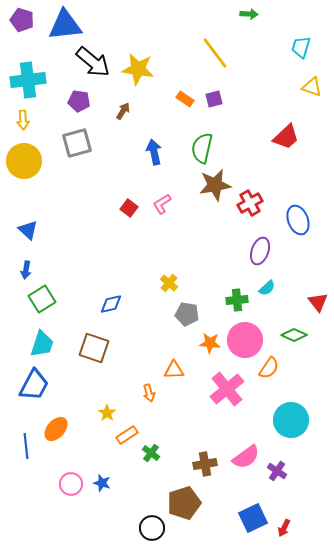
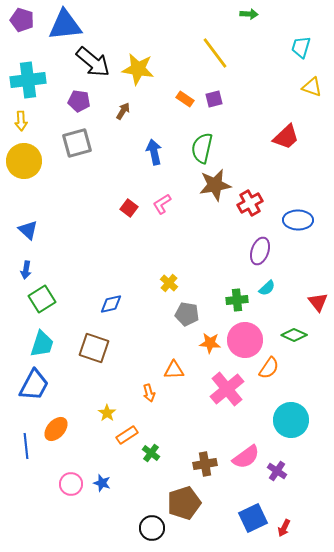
yellow arrow at (23, 120): moved 2 px left, 1 px down
blue ellipse at (298, 220): rotated 68 degrees counterclockwise
